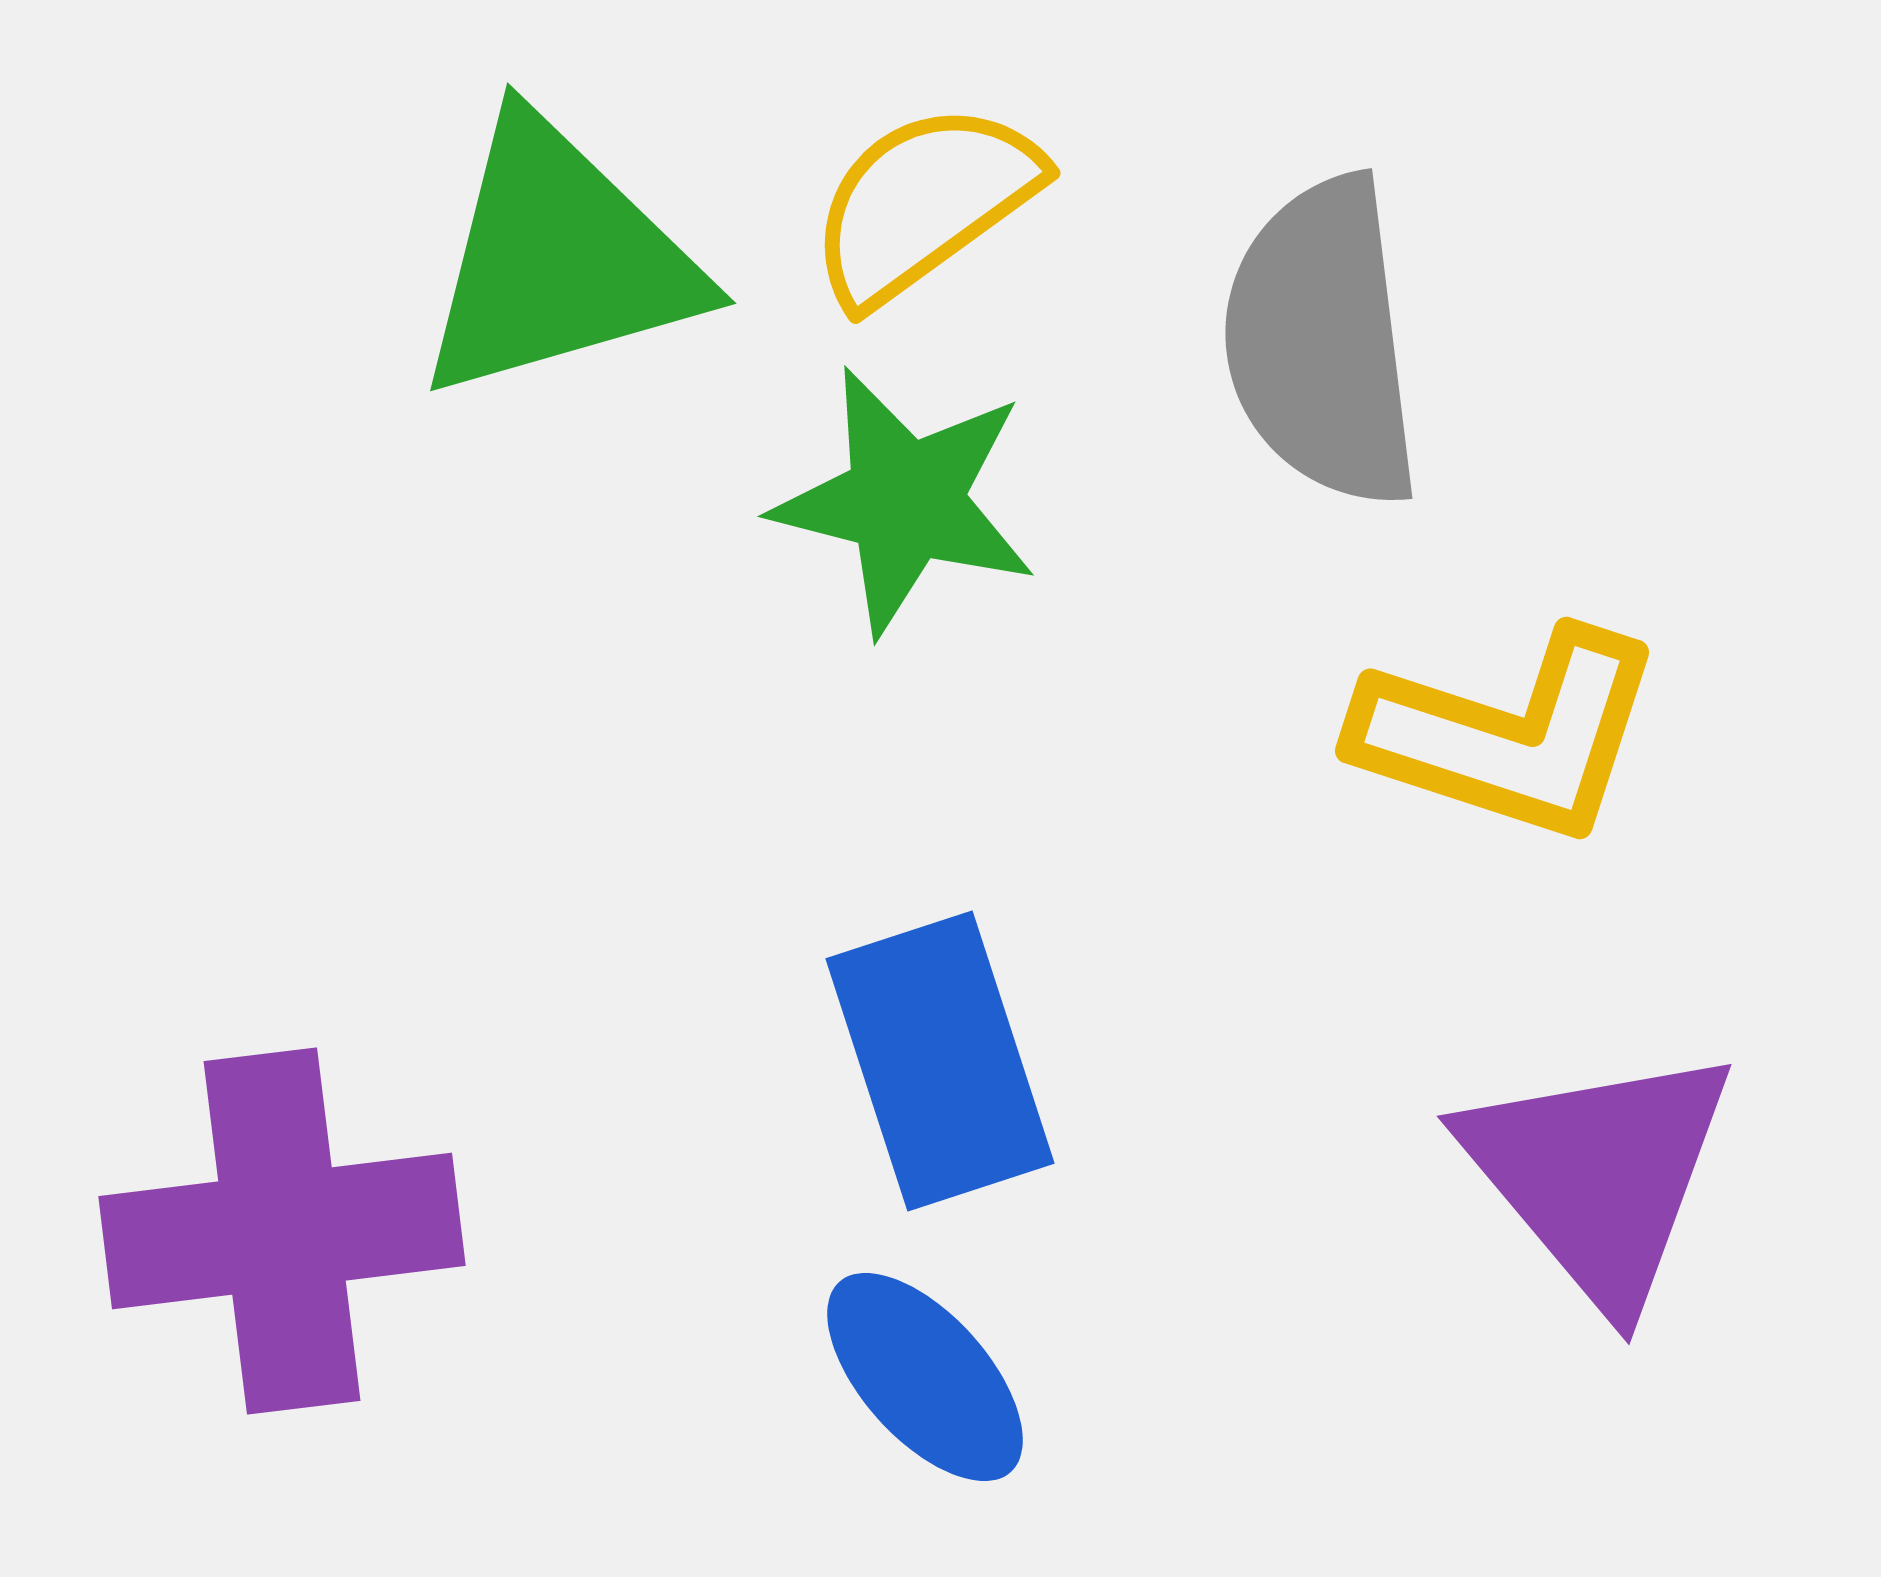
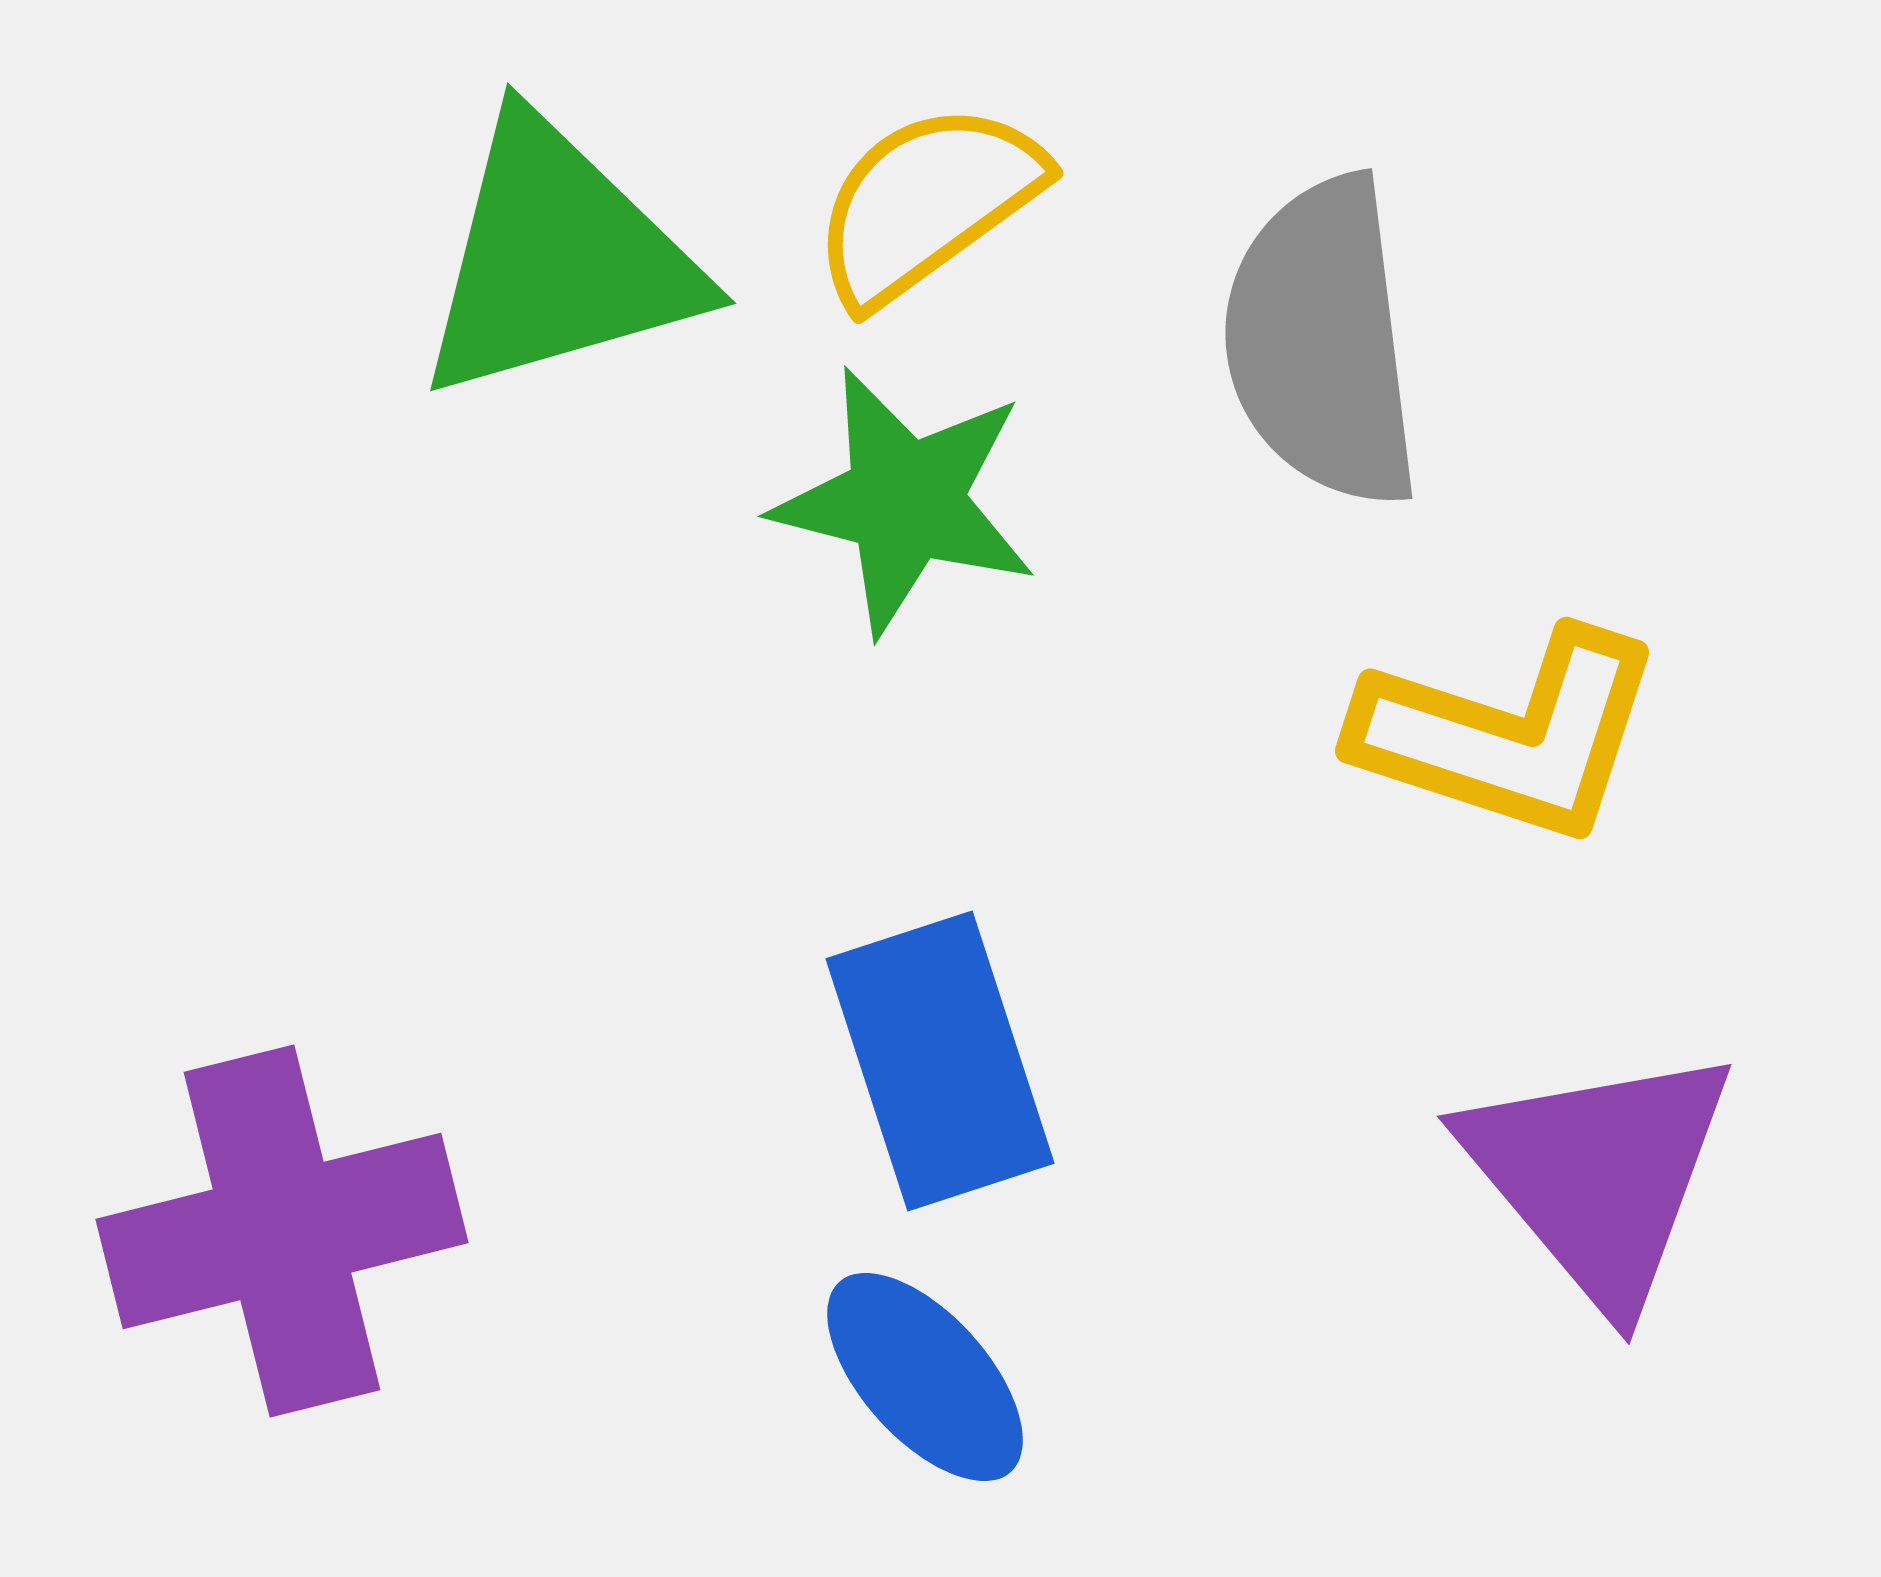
yellow semicircle: moved 3 px right
purple cross: rotated 7 degrees counterclockwise
